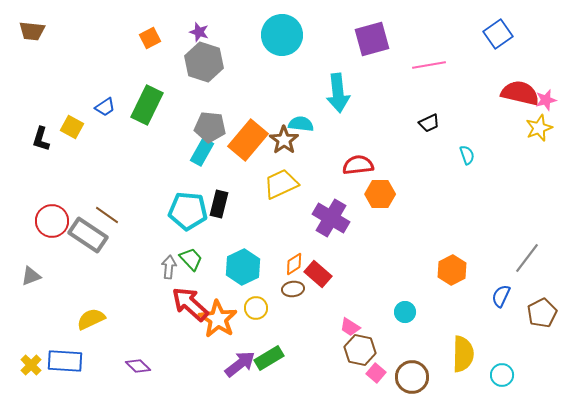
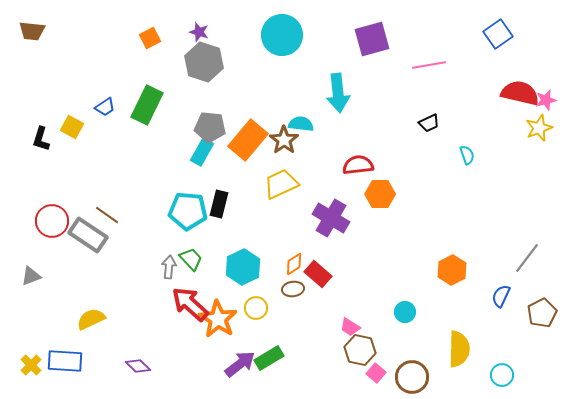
yellow semicircle at (463, 354): moved 4 px left, 5 px up
